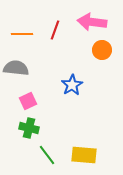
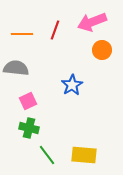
pink arrow: rotated 28 degrees counterclockwise
